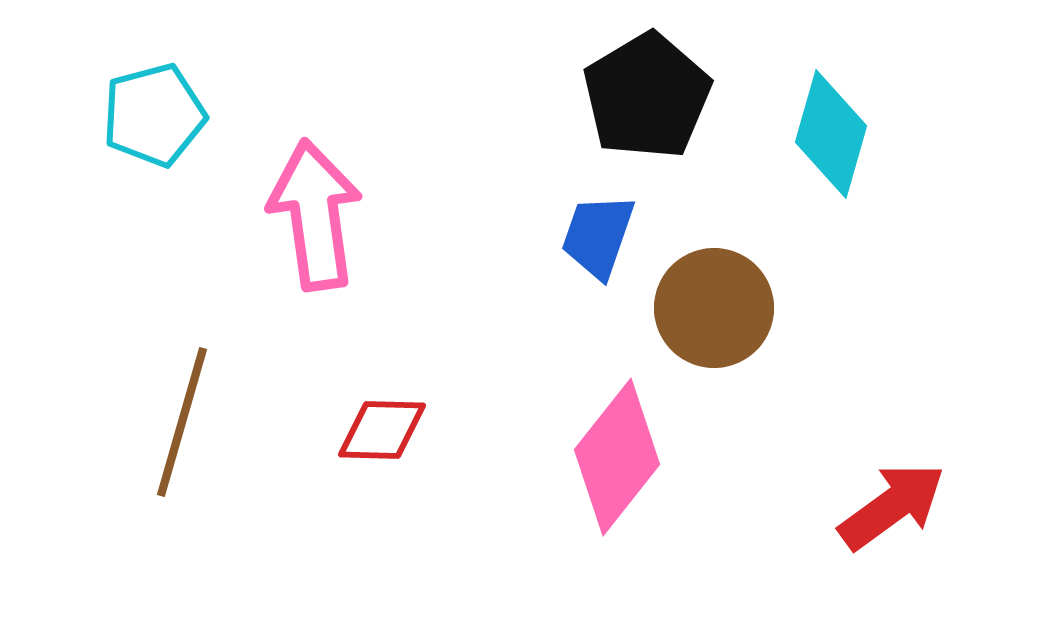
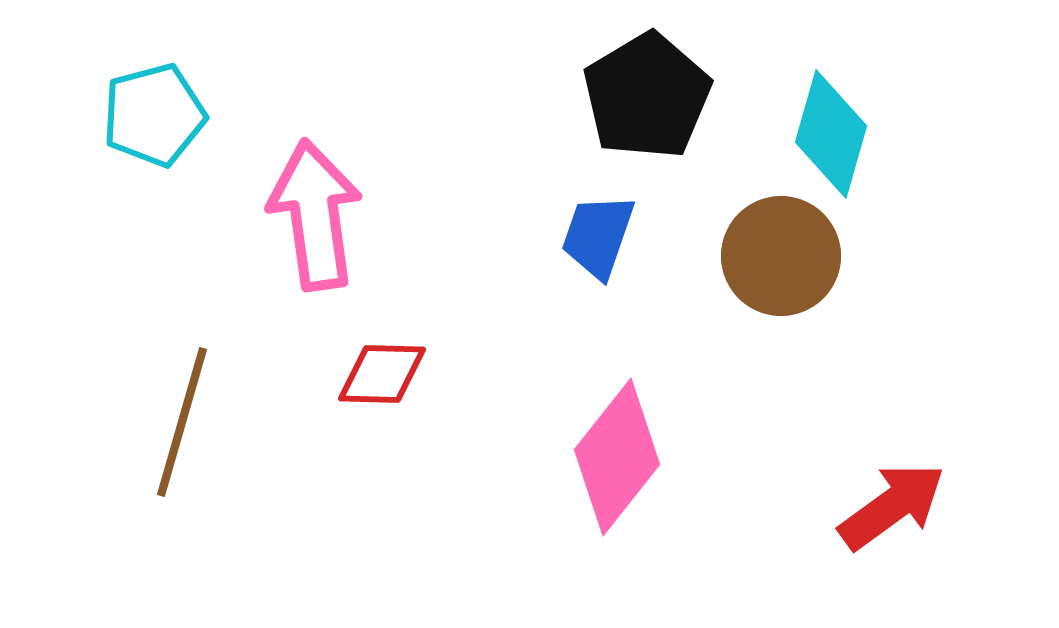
brown circle: moved 67 px right, 52 px up
red diamond: moved 56 px up
